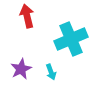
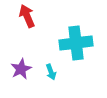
red arrow: rotated 10 degrees counterclockwise
cyan cross: moved 5 px right, 4 px down; rotated 16 degrees clockwise
